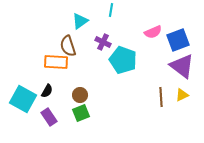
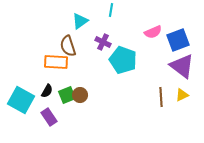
cyan square: moved 2 px left, 1 px down
green square: moved 14 px left, 18 px up
